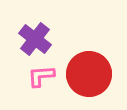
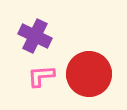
purple cross: moved 3 px up; rotated 12 degrees counterclockwise
